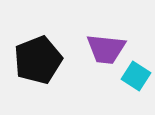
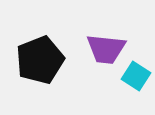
black pentagon: moved 2 px right
